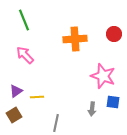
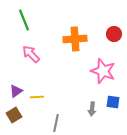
pink arrow: moved 6 px right, 1 px up
pink star: moved 5 px up
